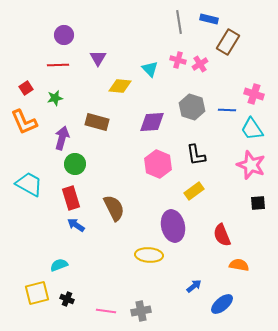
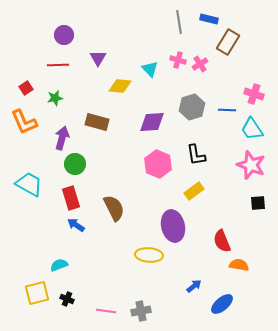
gray hexagon at (192, 107): rotated 25 degrees clockwise
red semicircle at (222, 235): moved 6 px down
